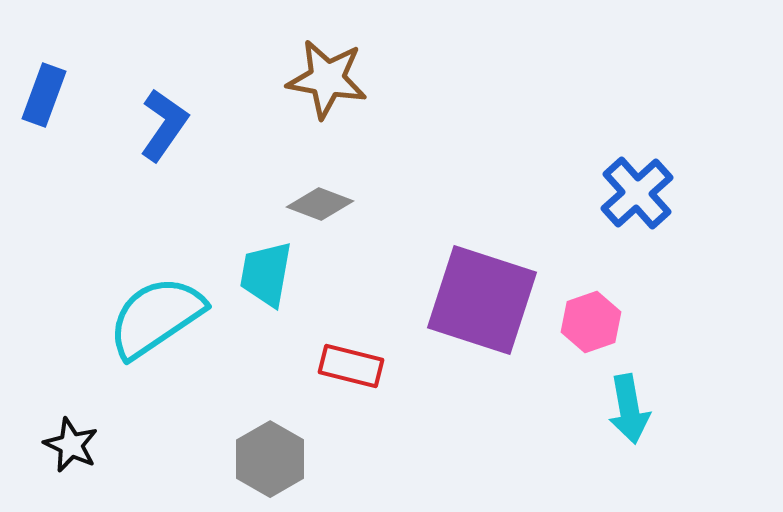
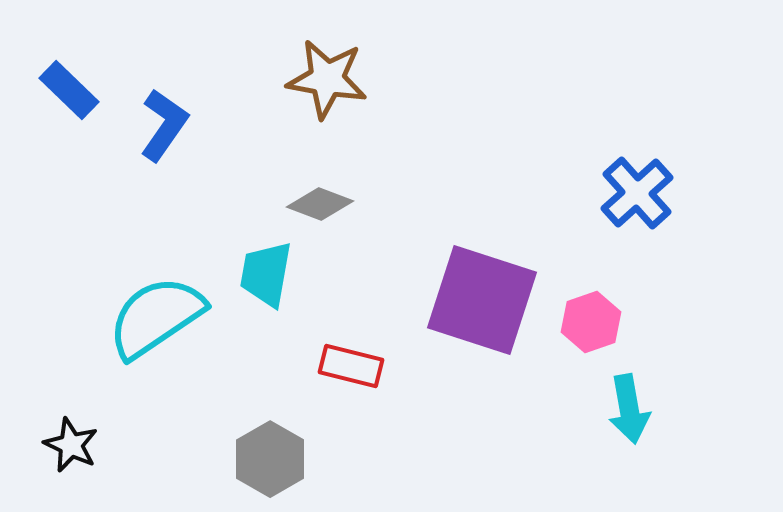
blue rectangle: moved 25 px right, 5 px up; rotated 66 degrees counterclockwise
